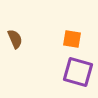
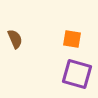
purple square: moved 1 px left, 2 px down
